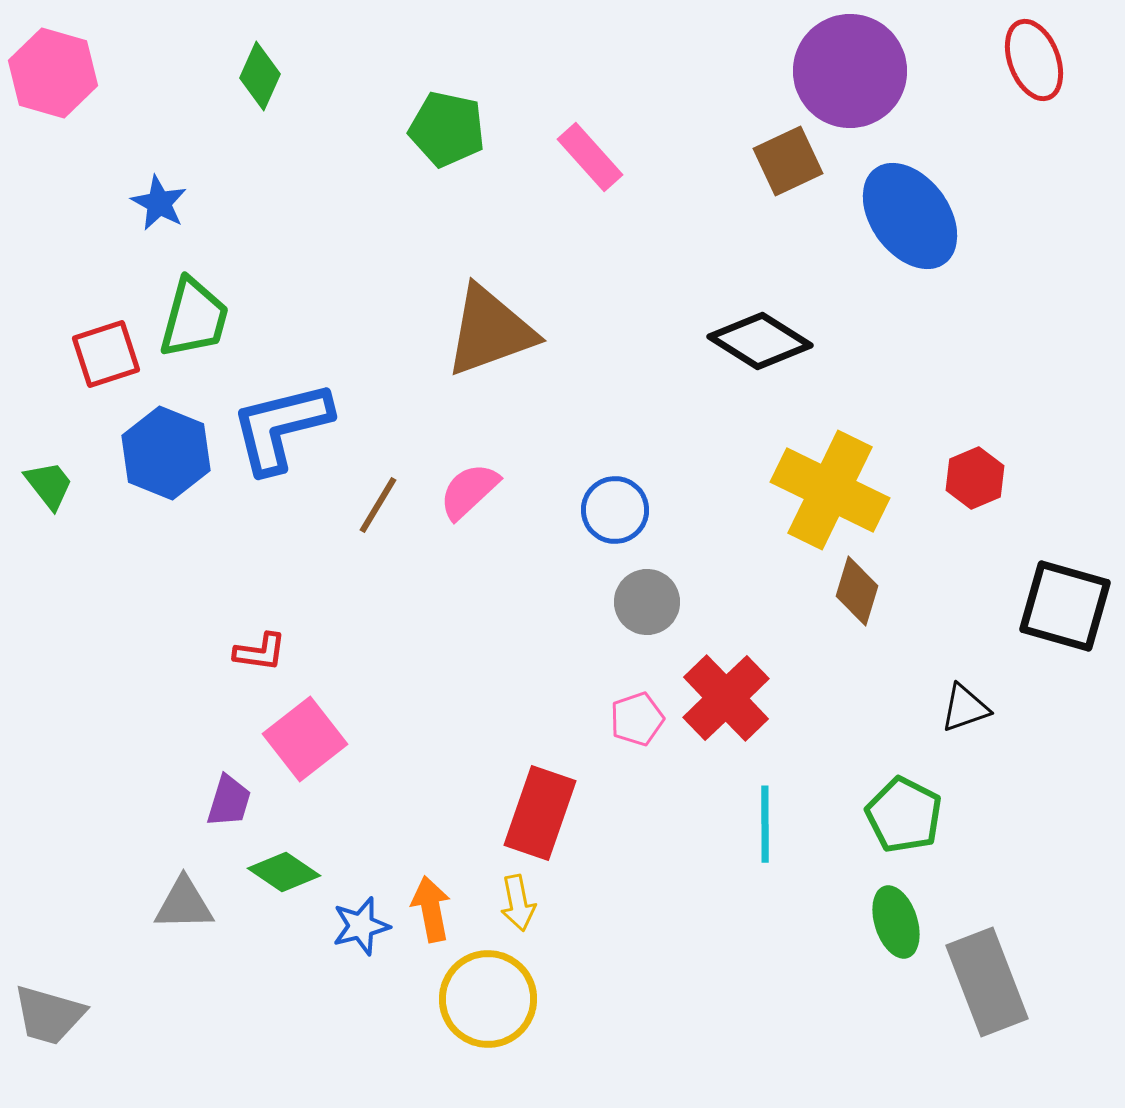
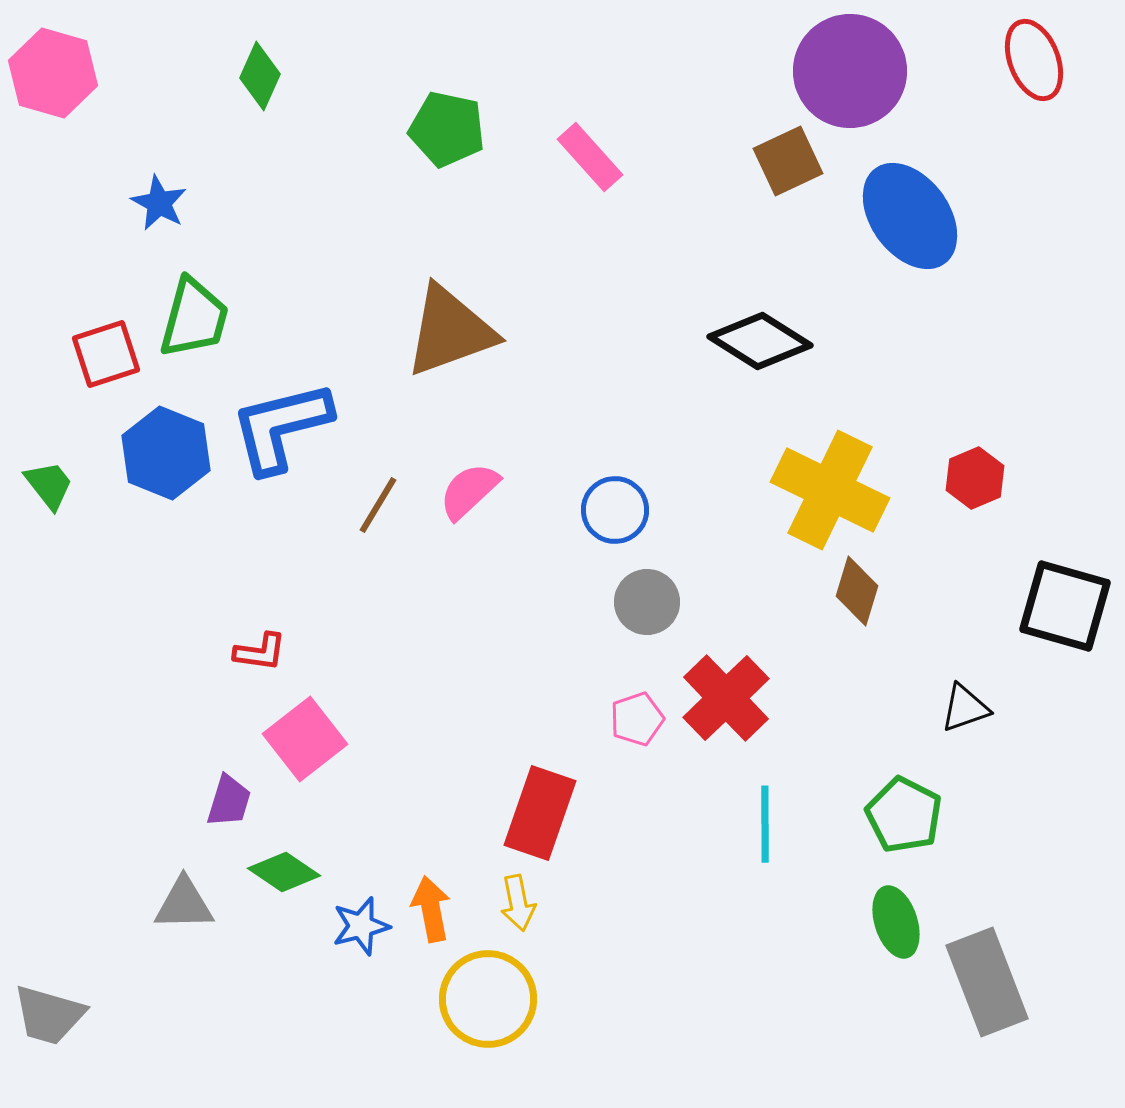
brown triangle at (490, 331): moved 40 px left
